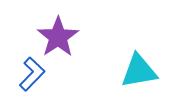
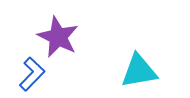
purple star: rotated 12 degrees counterclockwise
